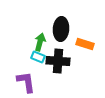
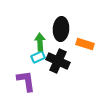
green arrow: rotated 18 degrees counterclockwise
cyan rectangle: rotated 48 degrees counterclockwise
black cross: rotated 20 degrees clockwise
purple L-shape: moved 1 px up
